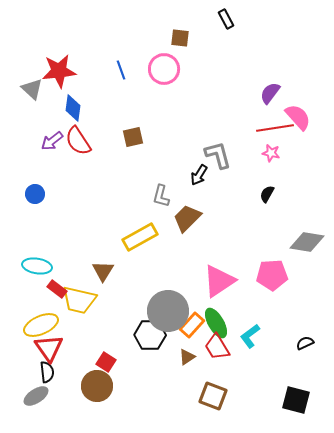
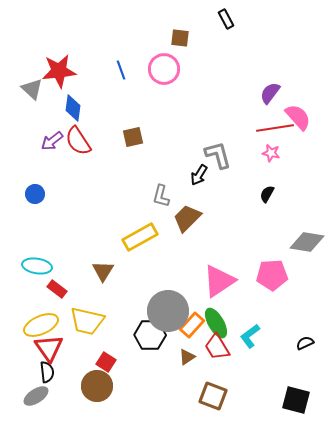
yellow trapezoid at (79, 300): moved 8 px right, 21 px down
